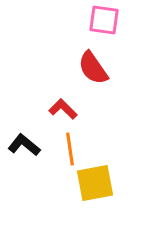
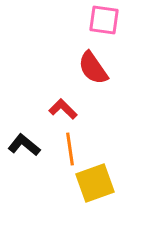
yellow square: rotated 9 degrees counterclockwise
